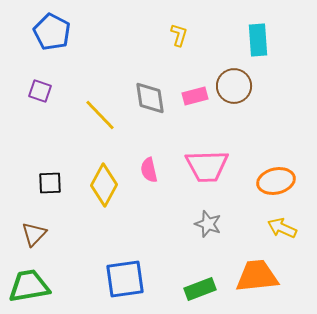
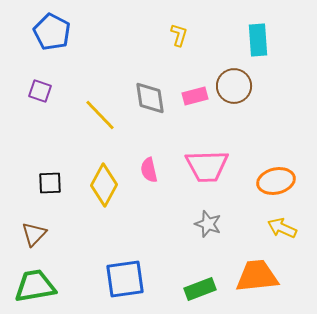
green trapezoid: moved 6 px right
